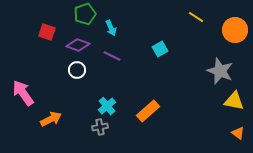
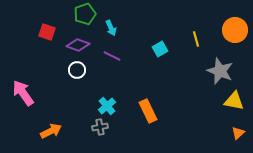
yellow line: moved 22 px down; rotated 42 degrees clockwise
orange rectangle: rotated 75 degrees counterclockwise
orange arrow: moved 12 px down
orange triangle: rotated 40 degrees clockwise
